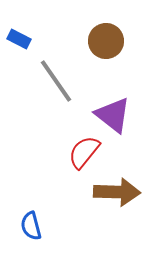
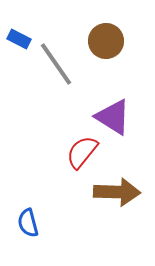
gray line: moved 17 px up
purple triangle: moved 2 px down; rotated 6 degrees counterclockwise
red semicircle: moved 2 px left
blue semicircle: moved 3 px left, 3 px up
